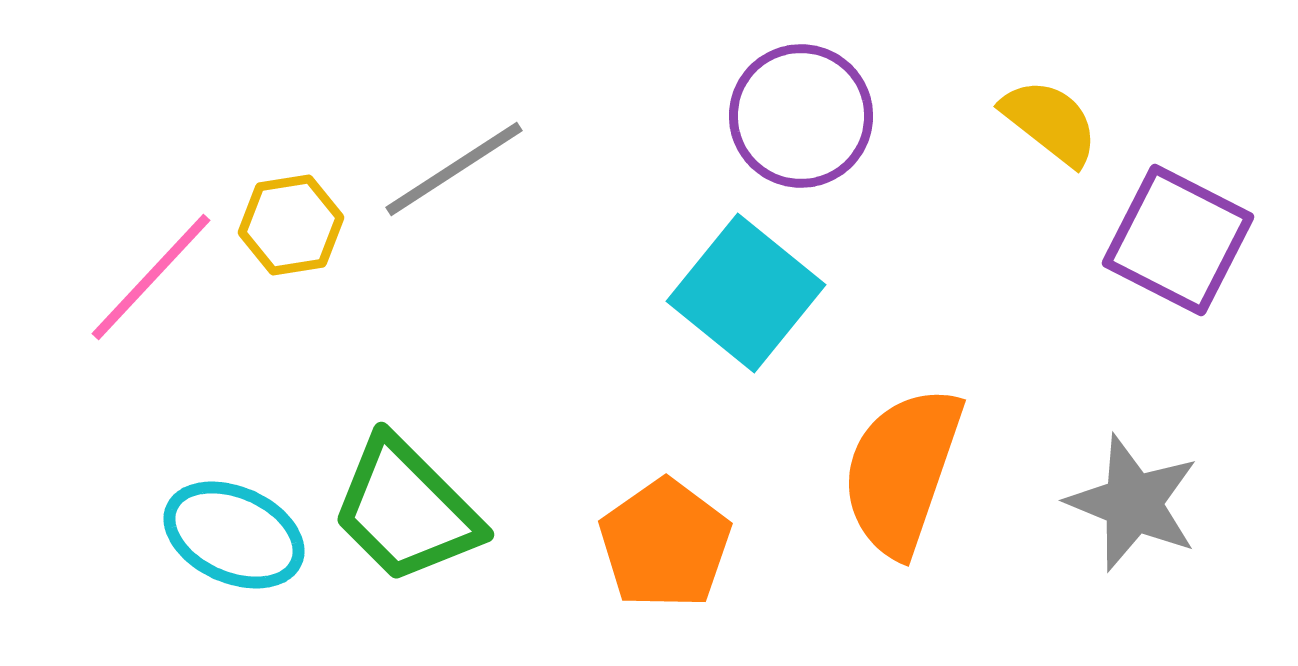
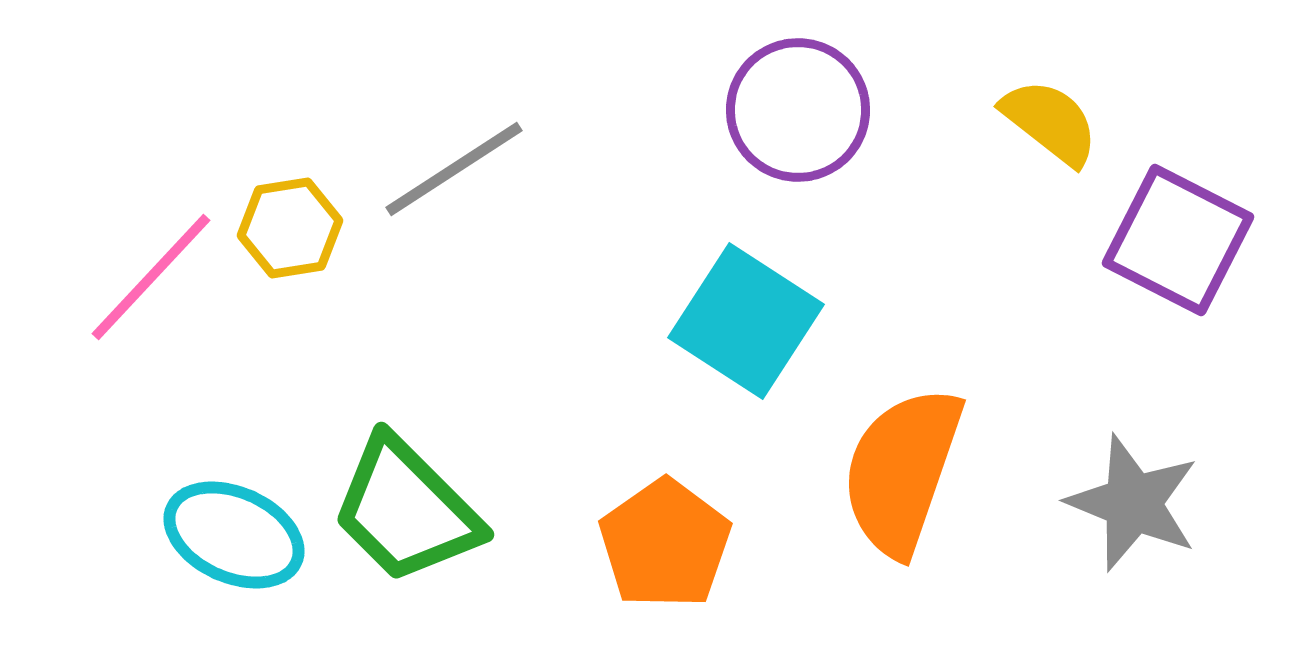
purple circle: moved 3 px left, 6 px up
yellow hexagon: moved 1 px left, 3 px down
cyan square: moved 28 px down; rotated 6 degrees counterclockwise
